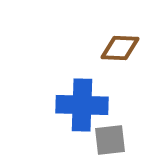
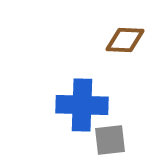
brown diamond: moved 5 px right, 8 px up
